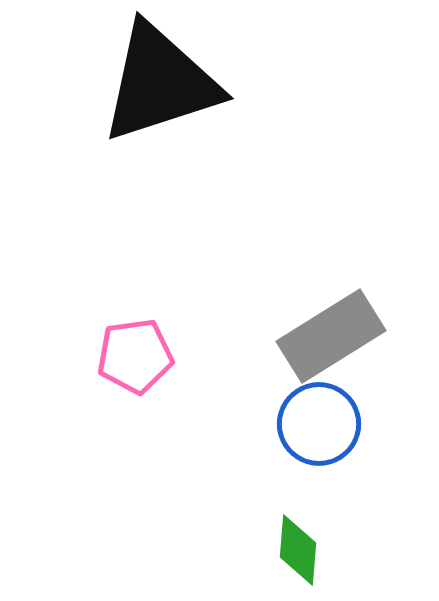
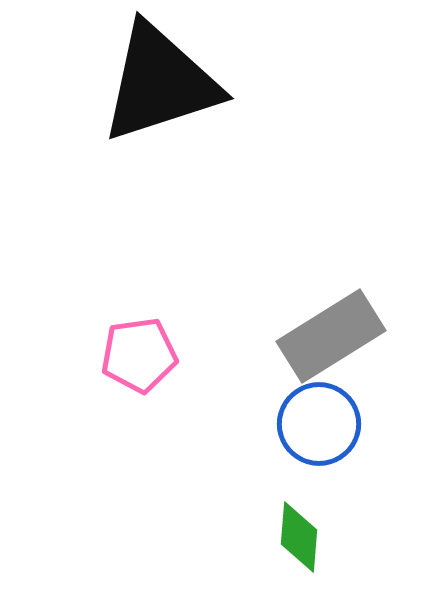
pink pentagon: moved 4 px right, 1 px up
green diamond: moved 1 px right, 13 px up
